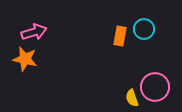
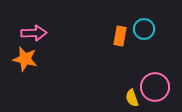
pink arrow: moved 1 px down; rotated 15 degrees clockwise
